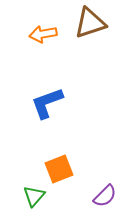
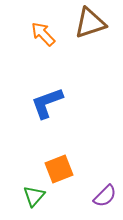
orange arrow: rotated 56 degrees clockwise
